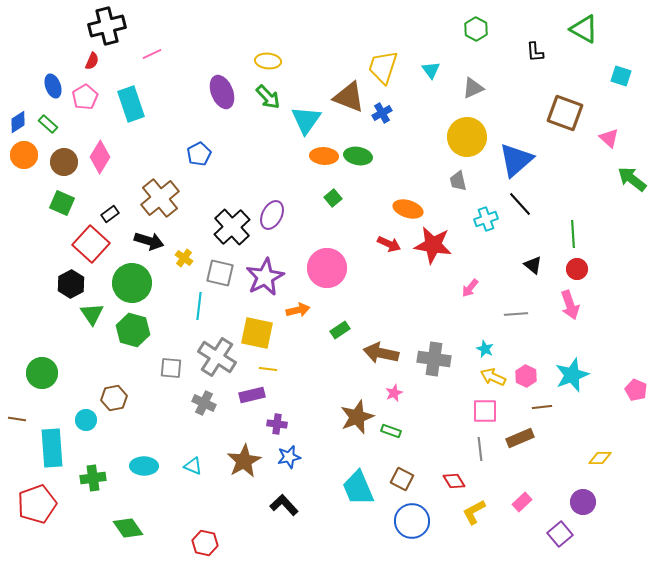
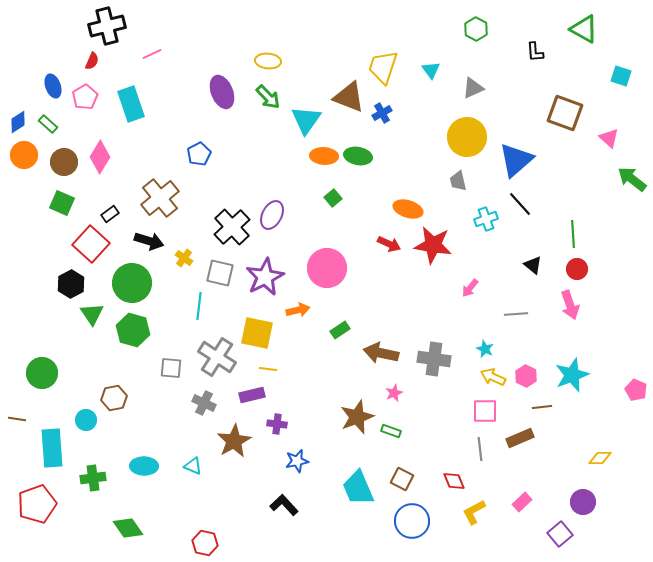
blue star at (289, 457): moved 8 px right, 4 px down
brown star at (244, 461): moved 10 px left, 20 px up
red diamond at (454, 481): rotated 10 degrees clockwise
